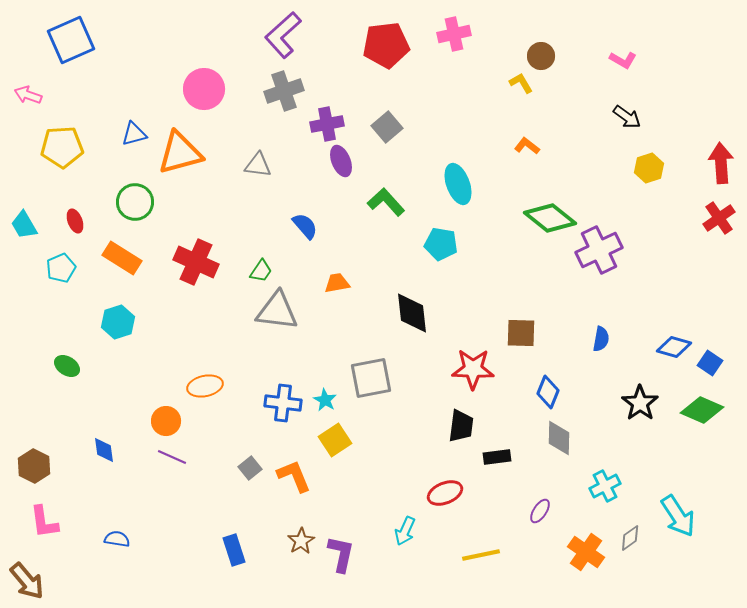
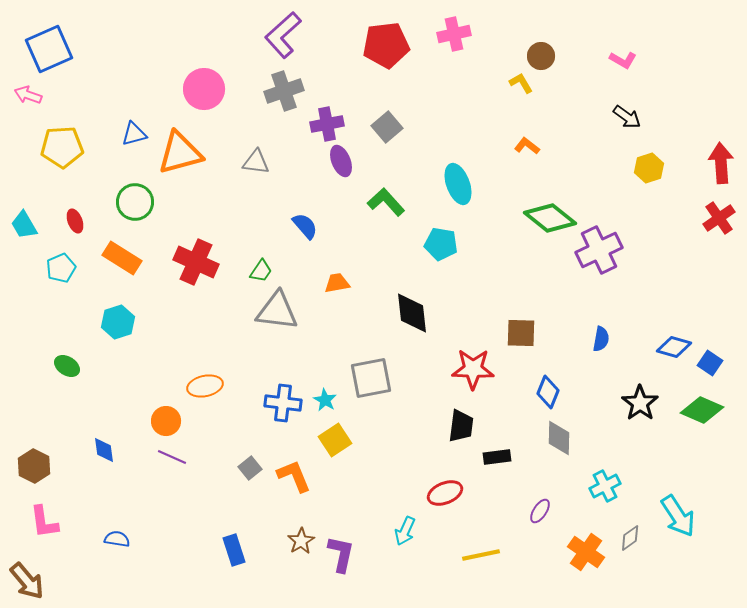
blue square at (71, 40): moved 22 px left, 9 px down
gray triangle at (258, 165): moved 2 px left, 3 px up
